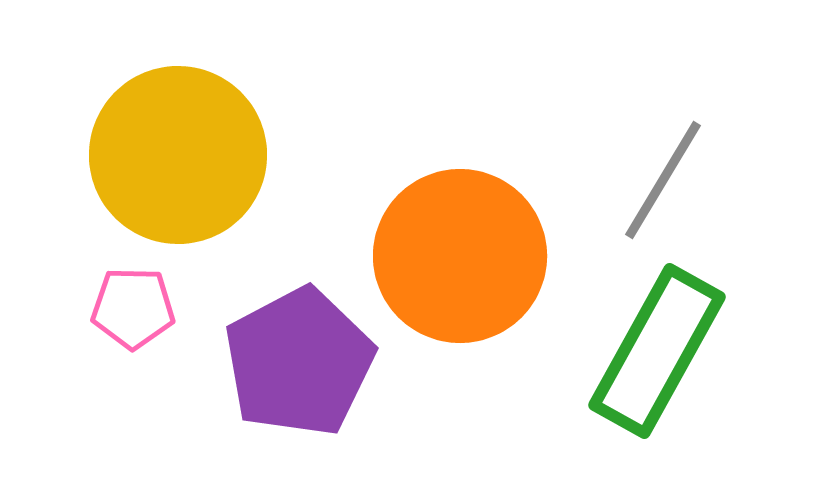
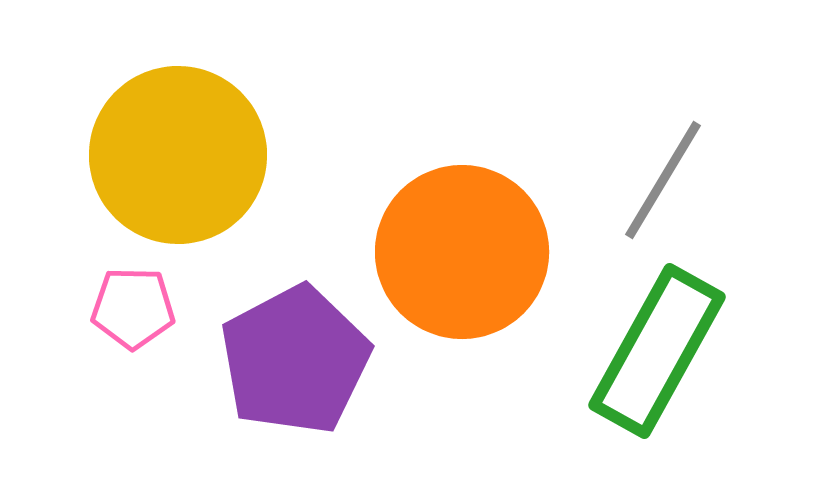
orange circle: moved 2 px right, 4 px up
purple pentagon: moved 4 px left, 2 px up
